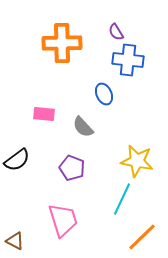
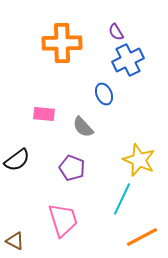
blue cross: rotated 32 degrees counterclockwise
yellow star: moved 2 px right, 1 px up; rotated 12 degrees clockwise
orange line: rotated 16 degrees clockwise
